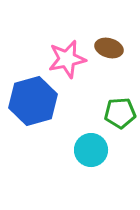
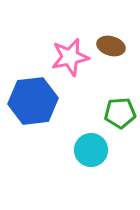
brown ellipse: moved 2 px right, 2 px up
pink star: moved 3 px right, 2 px up
blue hexagon: rotated 9 degrees clockwise
